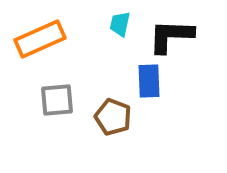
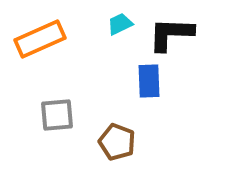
cyan trapezoid: rotated 52 degrees clockwise
black L-shape: moved 2 px up
gray square: moved 15 px down
brown pentagon: moved 4 px right, 25 px down
